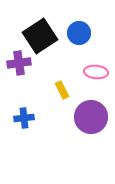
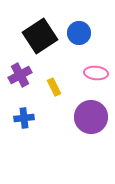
purple cross: moved 1 px right, 12 px down; rotated 20 degrees counterclockwise
pink ellipse: moved 1 px down
yellow rectangle: moved 8 px left, 3 px up
